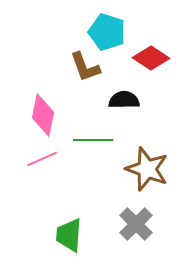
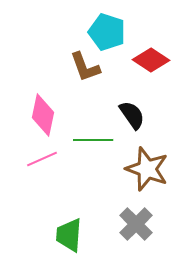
red diamond: moved 2 px down
black semicircle: moved 8 px right, 15 px down; rotated 56 degrees clockwise
